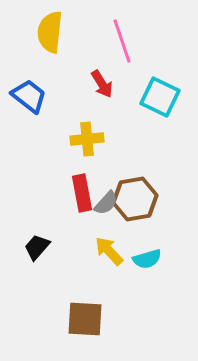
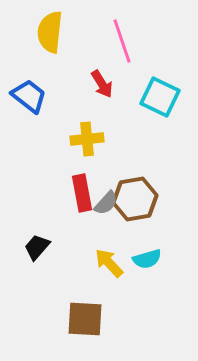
yellow arrow: moved 12 px down
